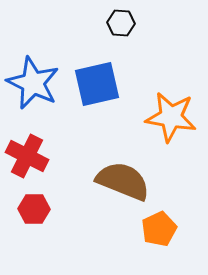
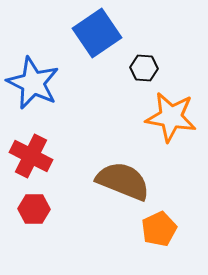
black hexagon: moved 23 px right, 45 px down
blue square: moved 51 px up; rotated 21 degrees counterclockwise
red cross: moved 4 px right
